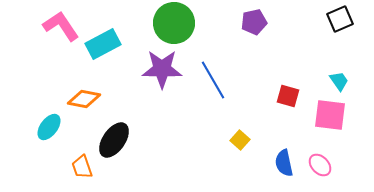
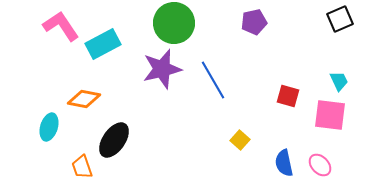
purple star: rotated 15 degrees counterclockwise
cyan trapezoid: rotated 10 degrees clockwise
cyan ellipse: rotated 20 degrees counterclockwise
